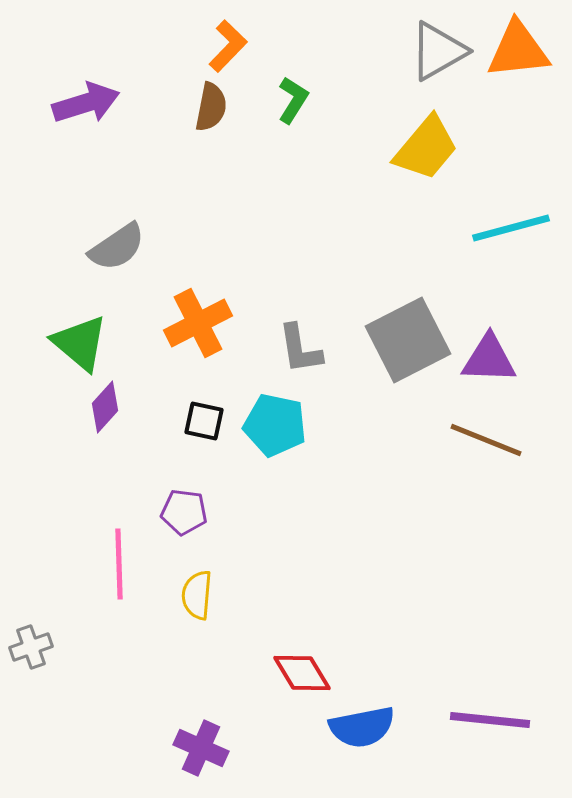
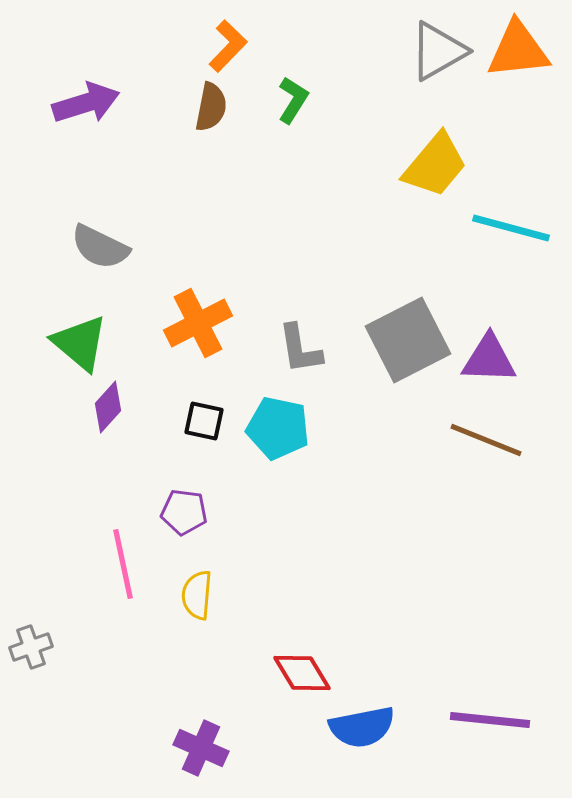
yellow trapezoid: moved 9 px right, 17 px down
cyan line: rotated 30 degrees clockwise
gray semicircle: moved 17 px left; rotated 60 degrees clockwise
purple diamond: moved 3 px right
cyan pentagon: moved 3 px right, 3 px down
pink line: moved 4 px right; rotated 10 degrees counterclockwise
